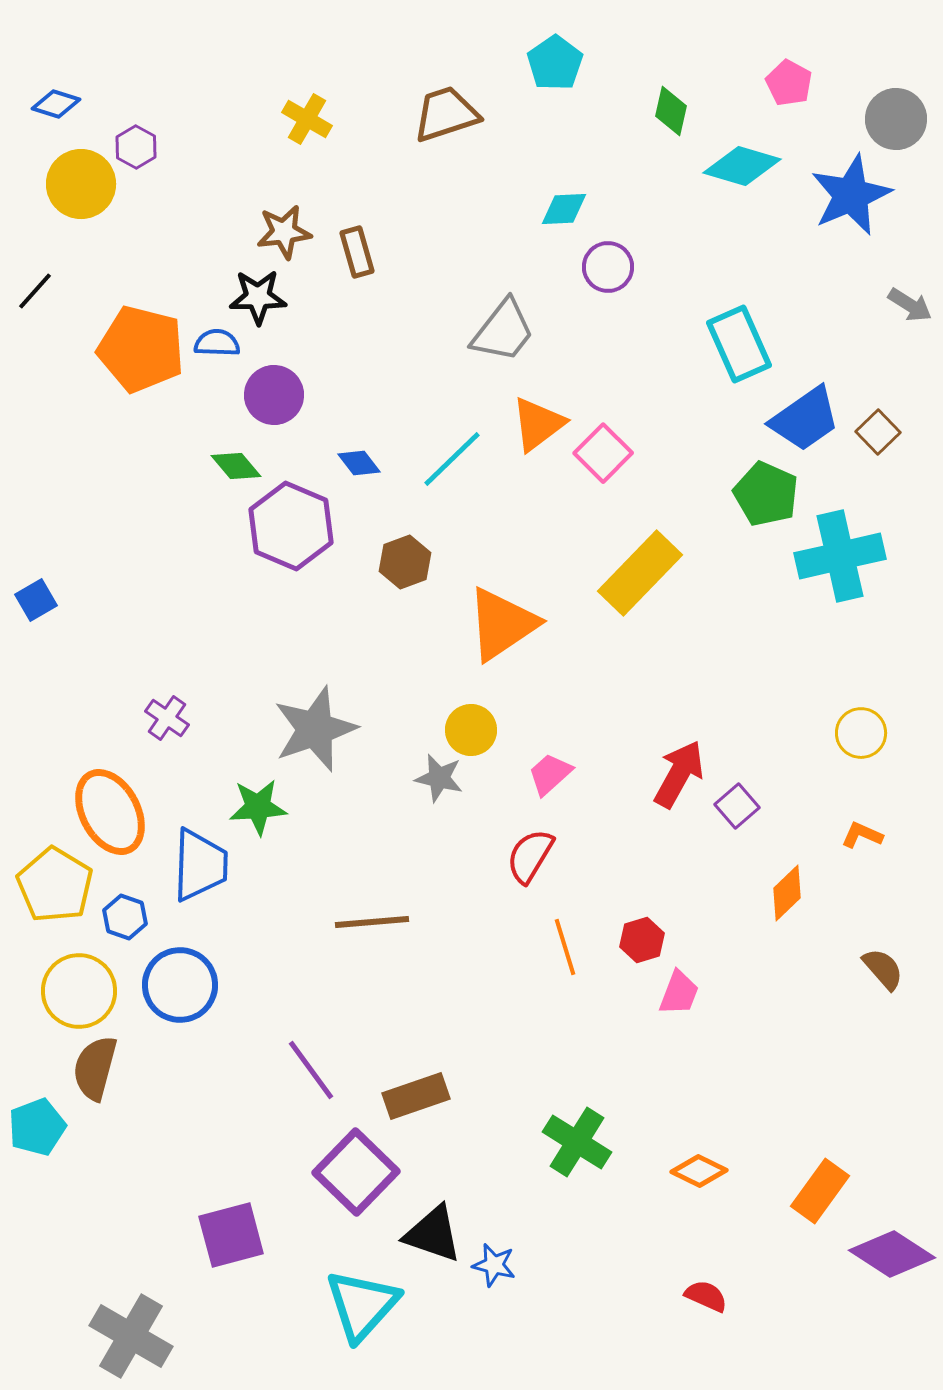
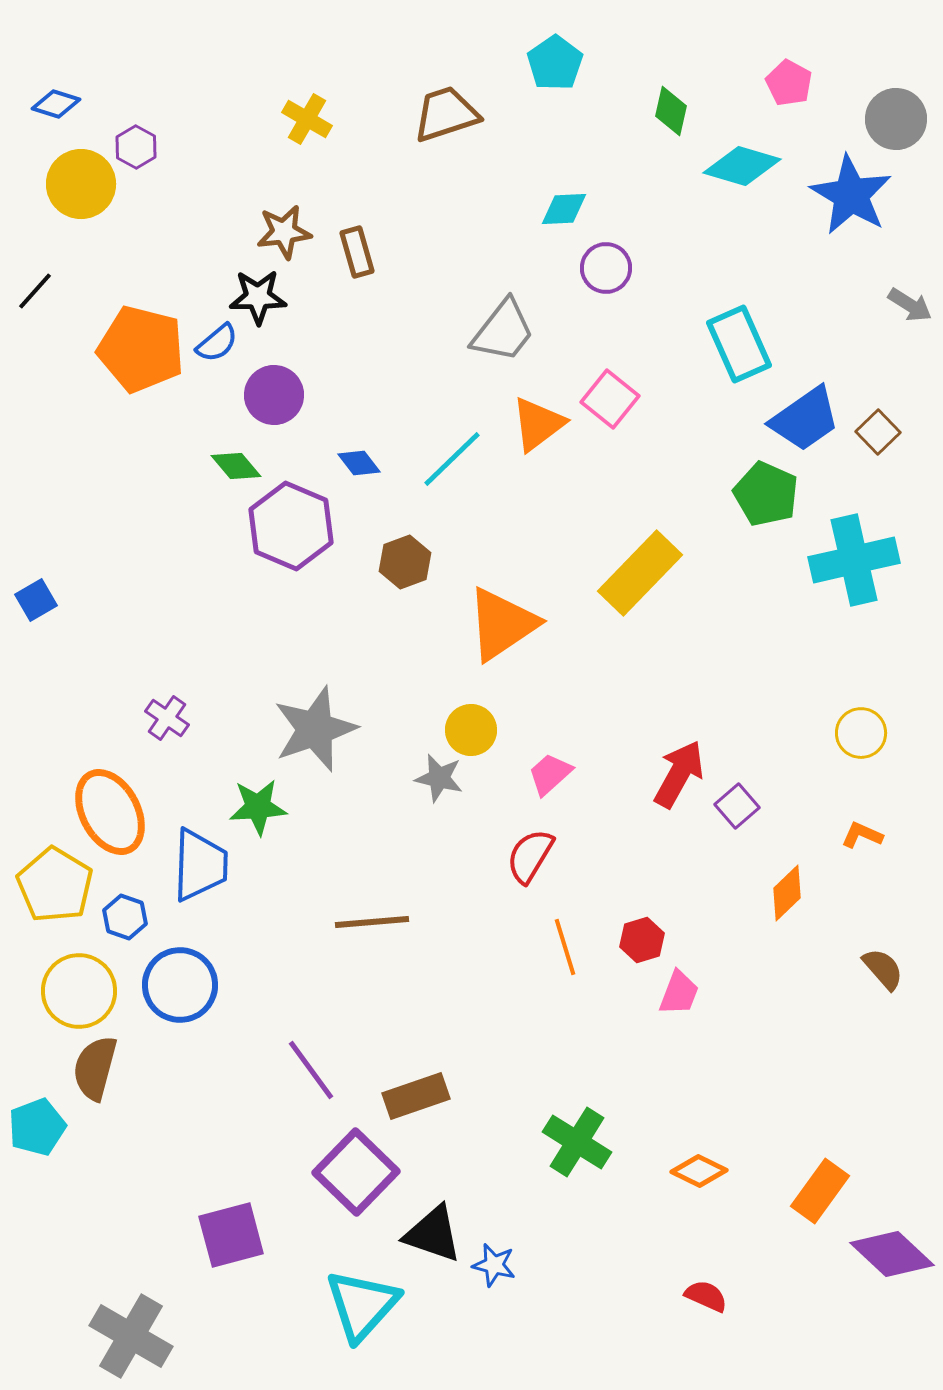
blue star at (851, 195): rotated 18 degrees counterclockwise
purple circle at (608, 267): moved 2 px left, 1 px down
blue semicircle at (217, 343): rotated 138 degrees clockwise
pink square at (603, 453): moved 7 px right, 54 px up; rotated 6 degrees counterclockwise
cyan cross at (840, 556): moved 14 px right, 4 px down
purple diamond at (892, 1254): rotated 10 degrees clockwise
